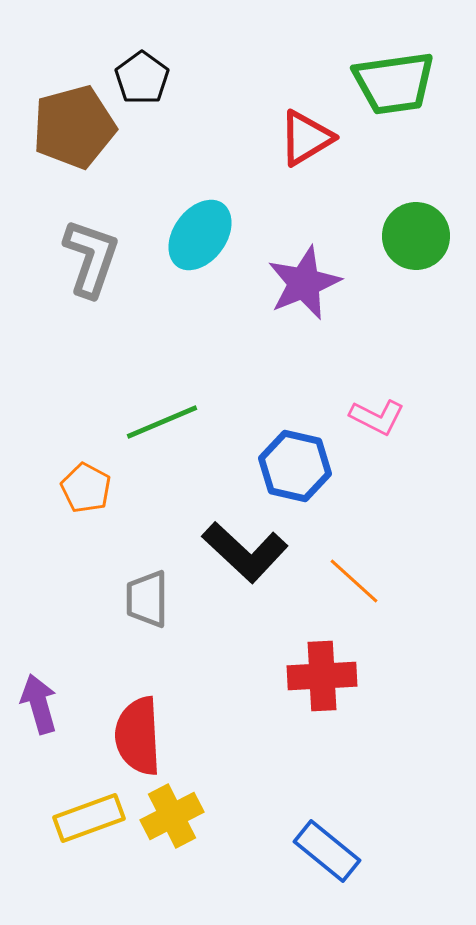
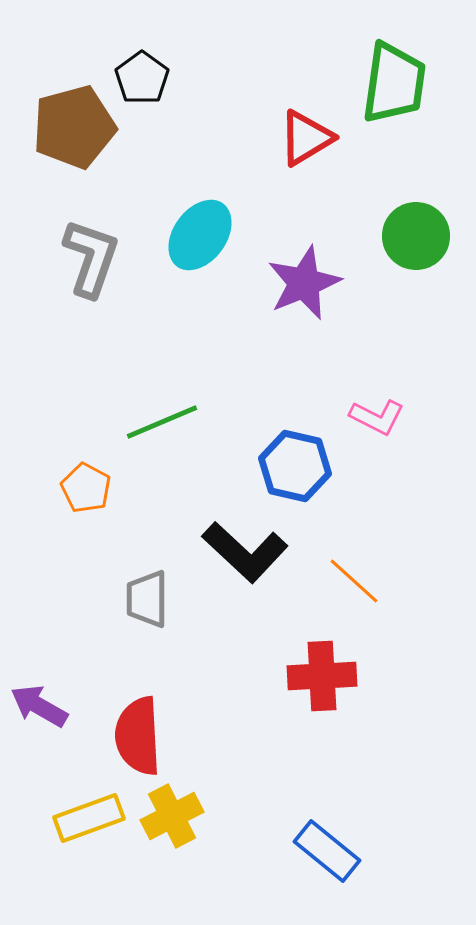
green trapezoid: rotated 74 degrees counterclockwise
purple arrow: moved 2 px down; rotated 44 degrees counterclockwise
